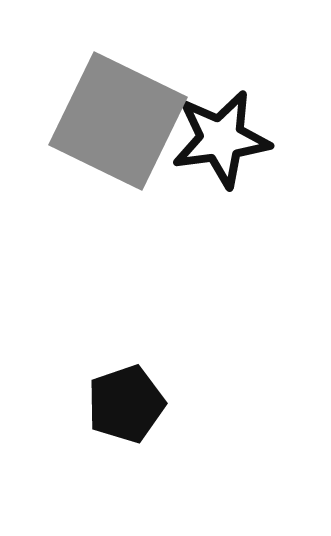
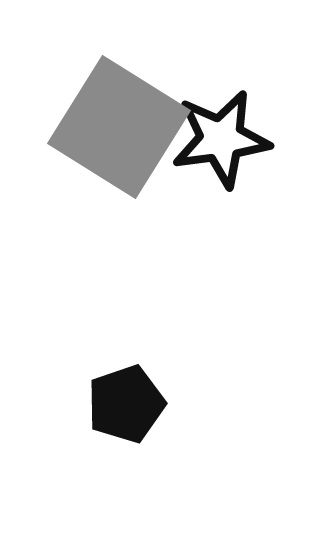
gray square: moved 1 px right, 6 px down; rotated 6 degrees clockwise
